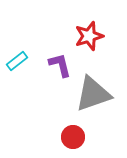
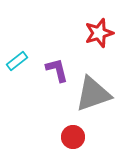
red star: moved 10 px right, 3 px up
purple L-shape: moved 3 px left, 5 px down
